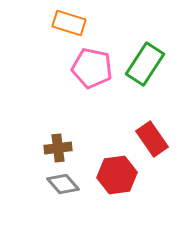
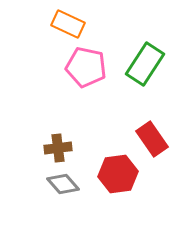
orange rectangle: moved 1 px left, 1 px down; rotated 8 degrees clockwise
pink pentagon: moved 6 px left, 1 px up
red hexagon: moved 1 px right, 1 px up
